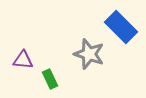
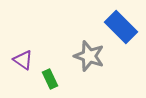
gray star: moved 2 px down
purple triangle: rotated 30 degrees clockwise
